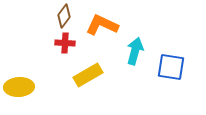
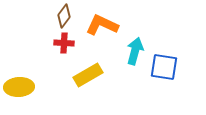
red cross: moved 1 px left
blue square: moved 7 px left
